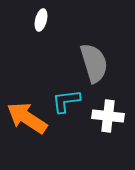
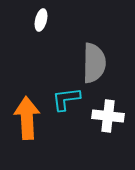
gray semicircle: rotated 18 degrees clockwise
cyan L-shape: moved 2 px up
orange arrow: rotated 54 degrees clockwise
